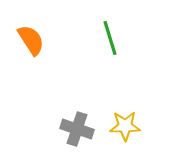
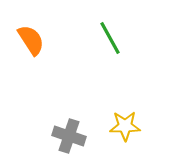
green line: rotated 12 degrees counterclockwise
gray cross: moved 8 px left, 7 px down
